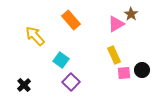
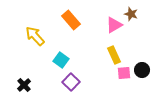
brown star: rotated 16 degrees counterclockwise
pink triangle: moved 2 px left, 1 px down
